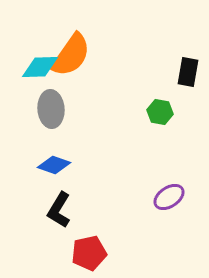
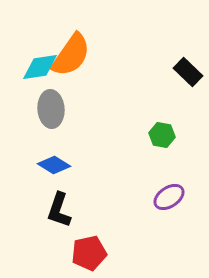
cyan diamond: rotated 6 degrees counterclockwise
black rectangle: rotated 56 degrees counterclockwise
green hexagon: moved 2 px right, 23 px down
blue diamond: rotated 12 degrees clockwise
black L-shape: rotated 12 degrees counterclockwise
